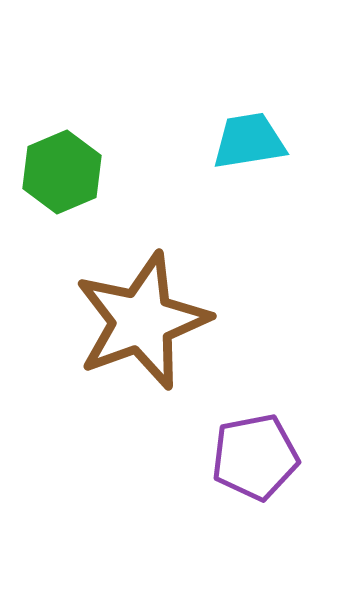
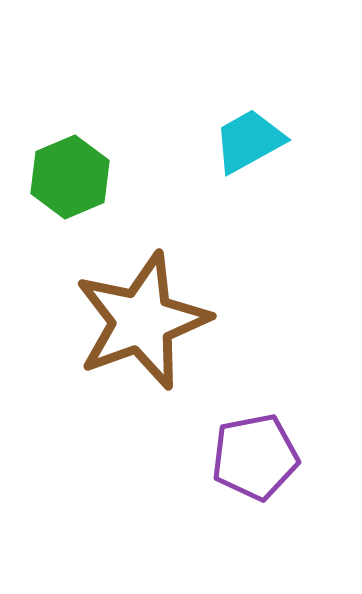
cyan trapezoid: rotated 20 degrees counterclockwise
green hexagon: moved 8 px right, 5 px down
